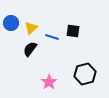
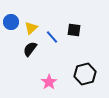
blue circle: moved 1 px up
black square: moved 1 px right, 1 px up
blue line: rotated 32 degrees clockwise
